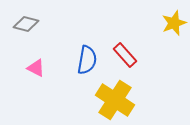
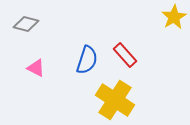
yellow star: moved 6 px up; rotated 10 degrees counterclockwise
blue semicircle: rotated 8 degrees clockwise
